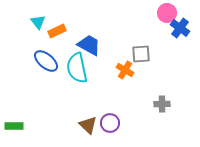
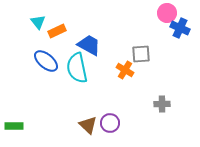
blue cross: rotated 12 degrees counterclockwise
